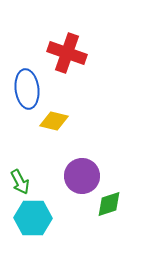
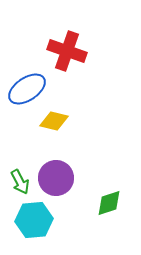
red cross: moved 2 px up
blue ellipse: rotated 63 degrees clockwise
purple circle: moved 26 px left, 2 px down
green diamond: moved 1 px up
cyan hexagon: moved 1 px right, 2 px down; rotated 6 degrees counterclockwise
